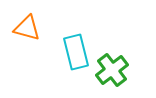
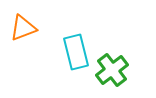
orange triangle: moved 4 px left; rotated 36 degrees counterclockwise
